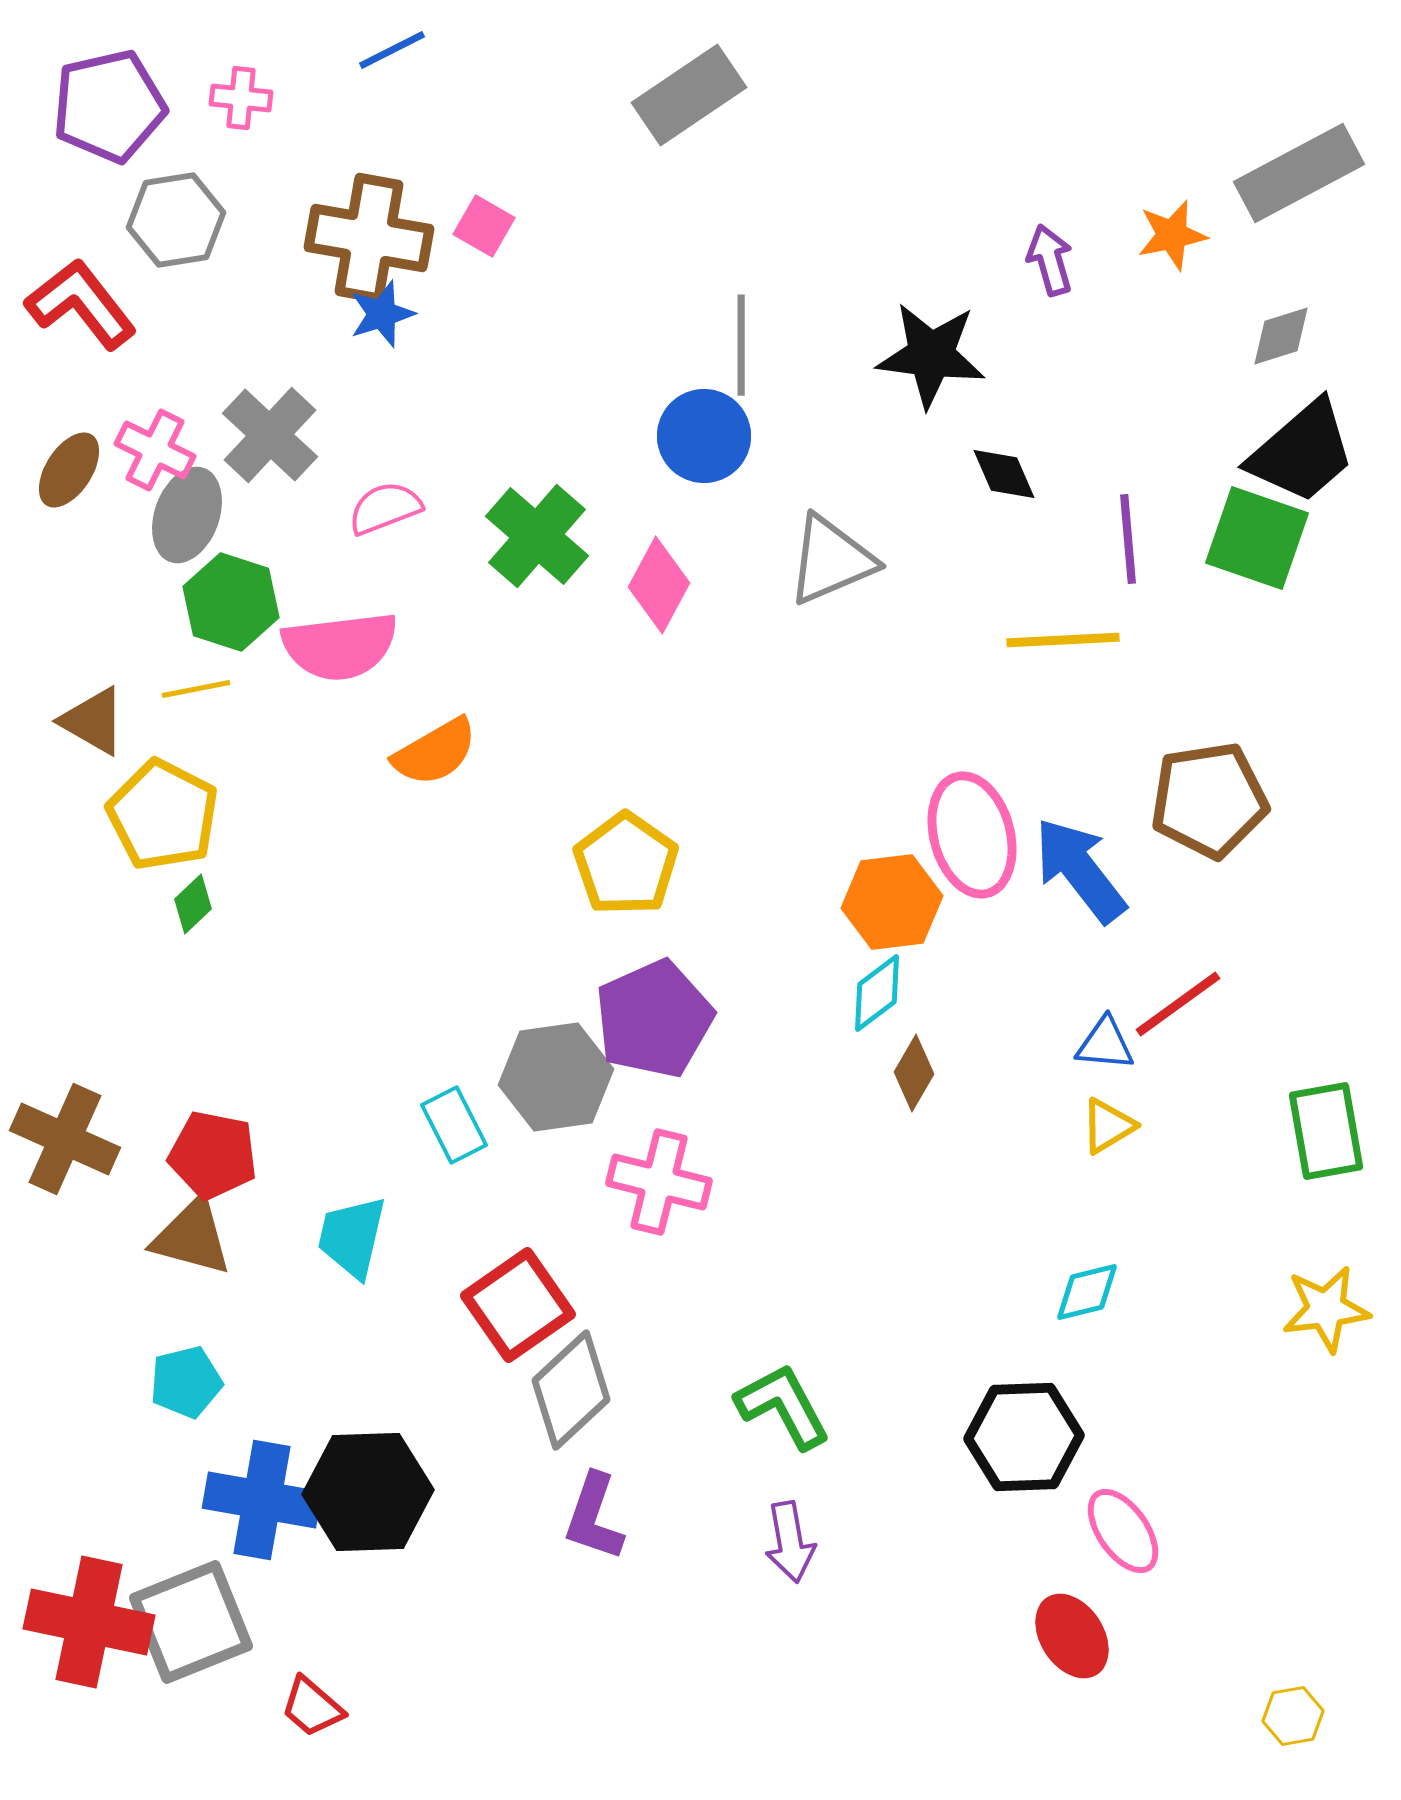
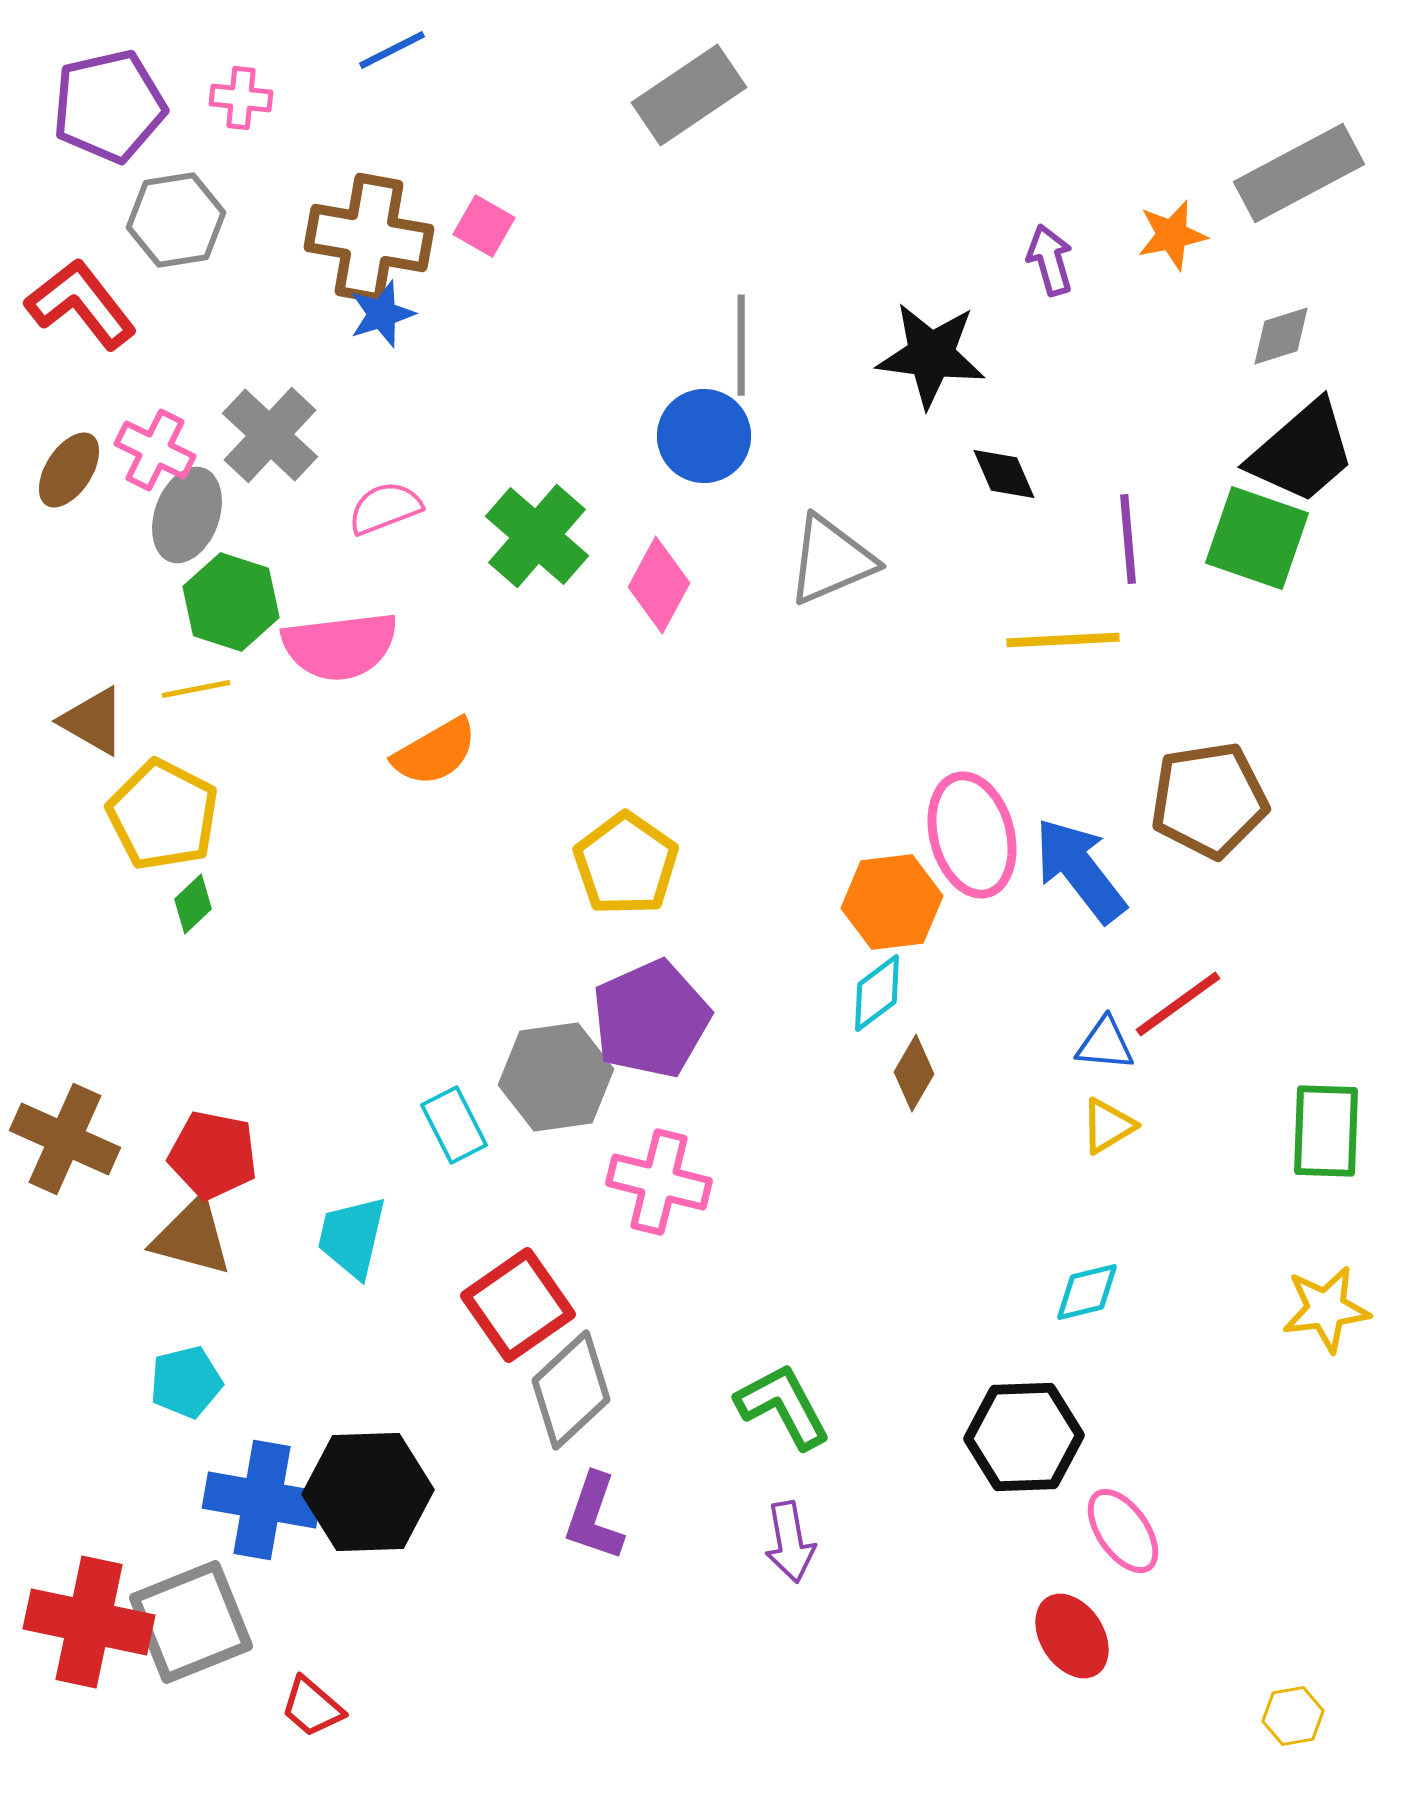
purple pentagon at (654, 1019): moved 3 px left
green rectangle at (1326, 1131): rotated 12 degrees clockwise
